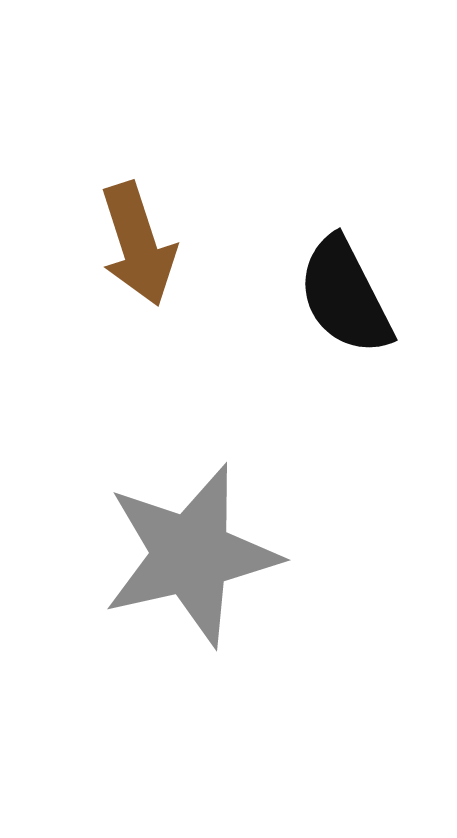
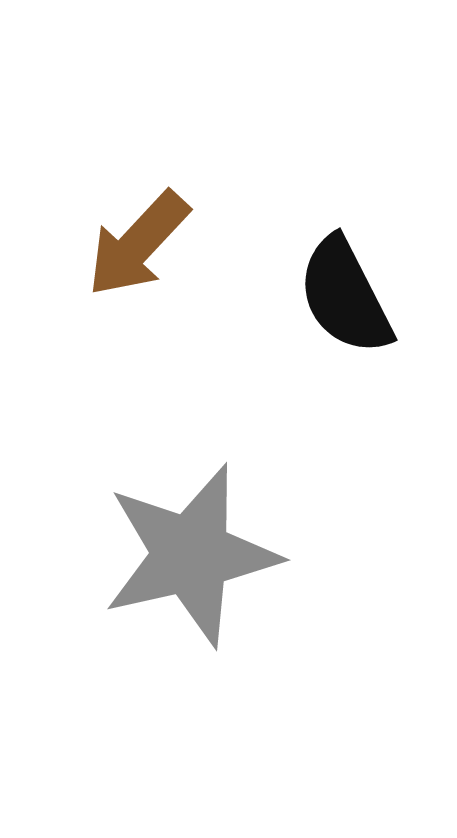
brown arrow: rotated 61 degrees clockwise
